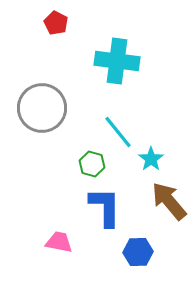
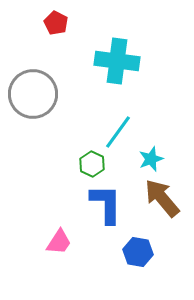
gray circle: moved 9 px left, 14 px up
cyan line: rotated 75 degrees clockwise
cyan star: rotated 15 degrees clockwise
green hexagon: rotated 10 degrees clockwise
brown arrow: moved 7 px left, 3 px up
blue L-shape: moved 1 px right, 3 px up
pink trapezoid: rotated 112 degrees clockwise
blue hexagon: rotated 12 degrees clockwise
